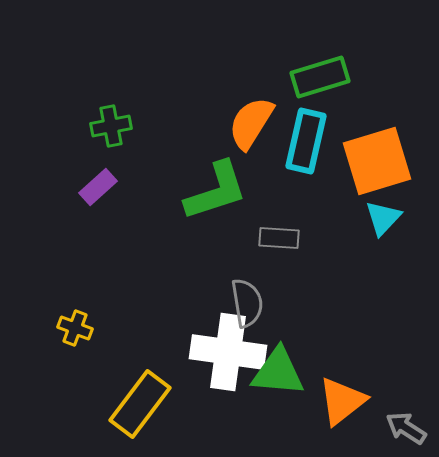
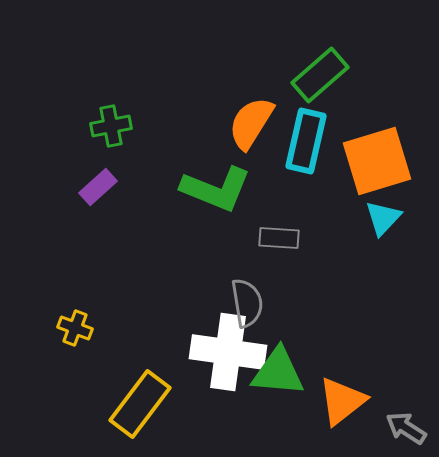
green rectangle: moved 2 px up; rotated 24 degrees counterclockwise
green L-shape: moved 2 px up; rotated 40 degrees clockwise
